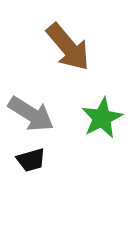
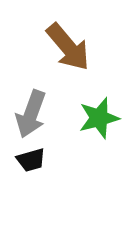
gray arrow: rotated 78 degrees clockwise
green star: moved 3 px left; rotated 12 degrees clockwise
